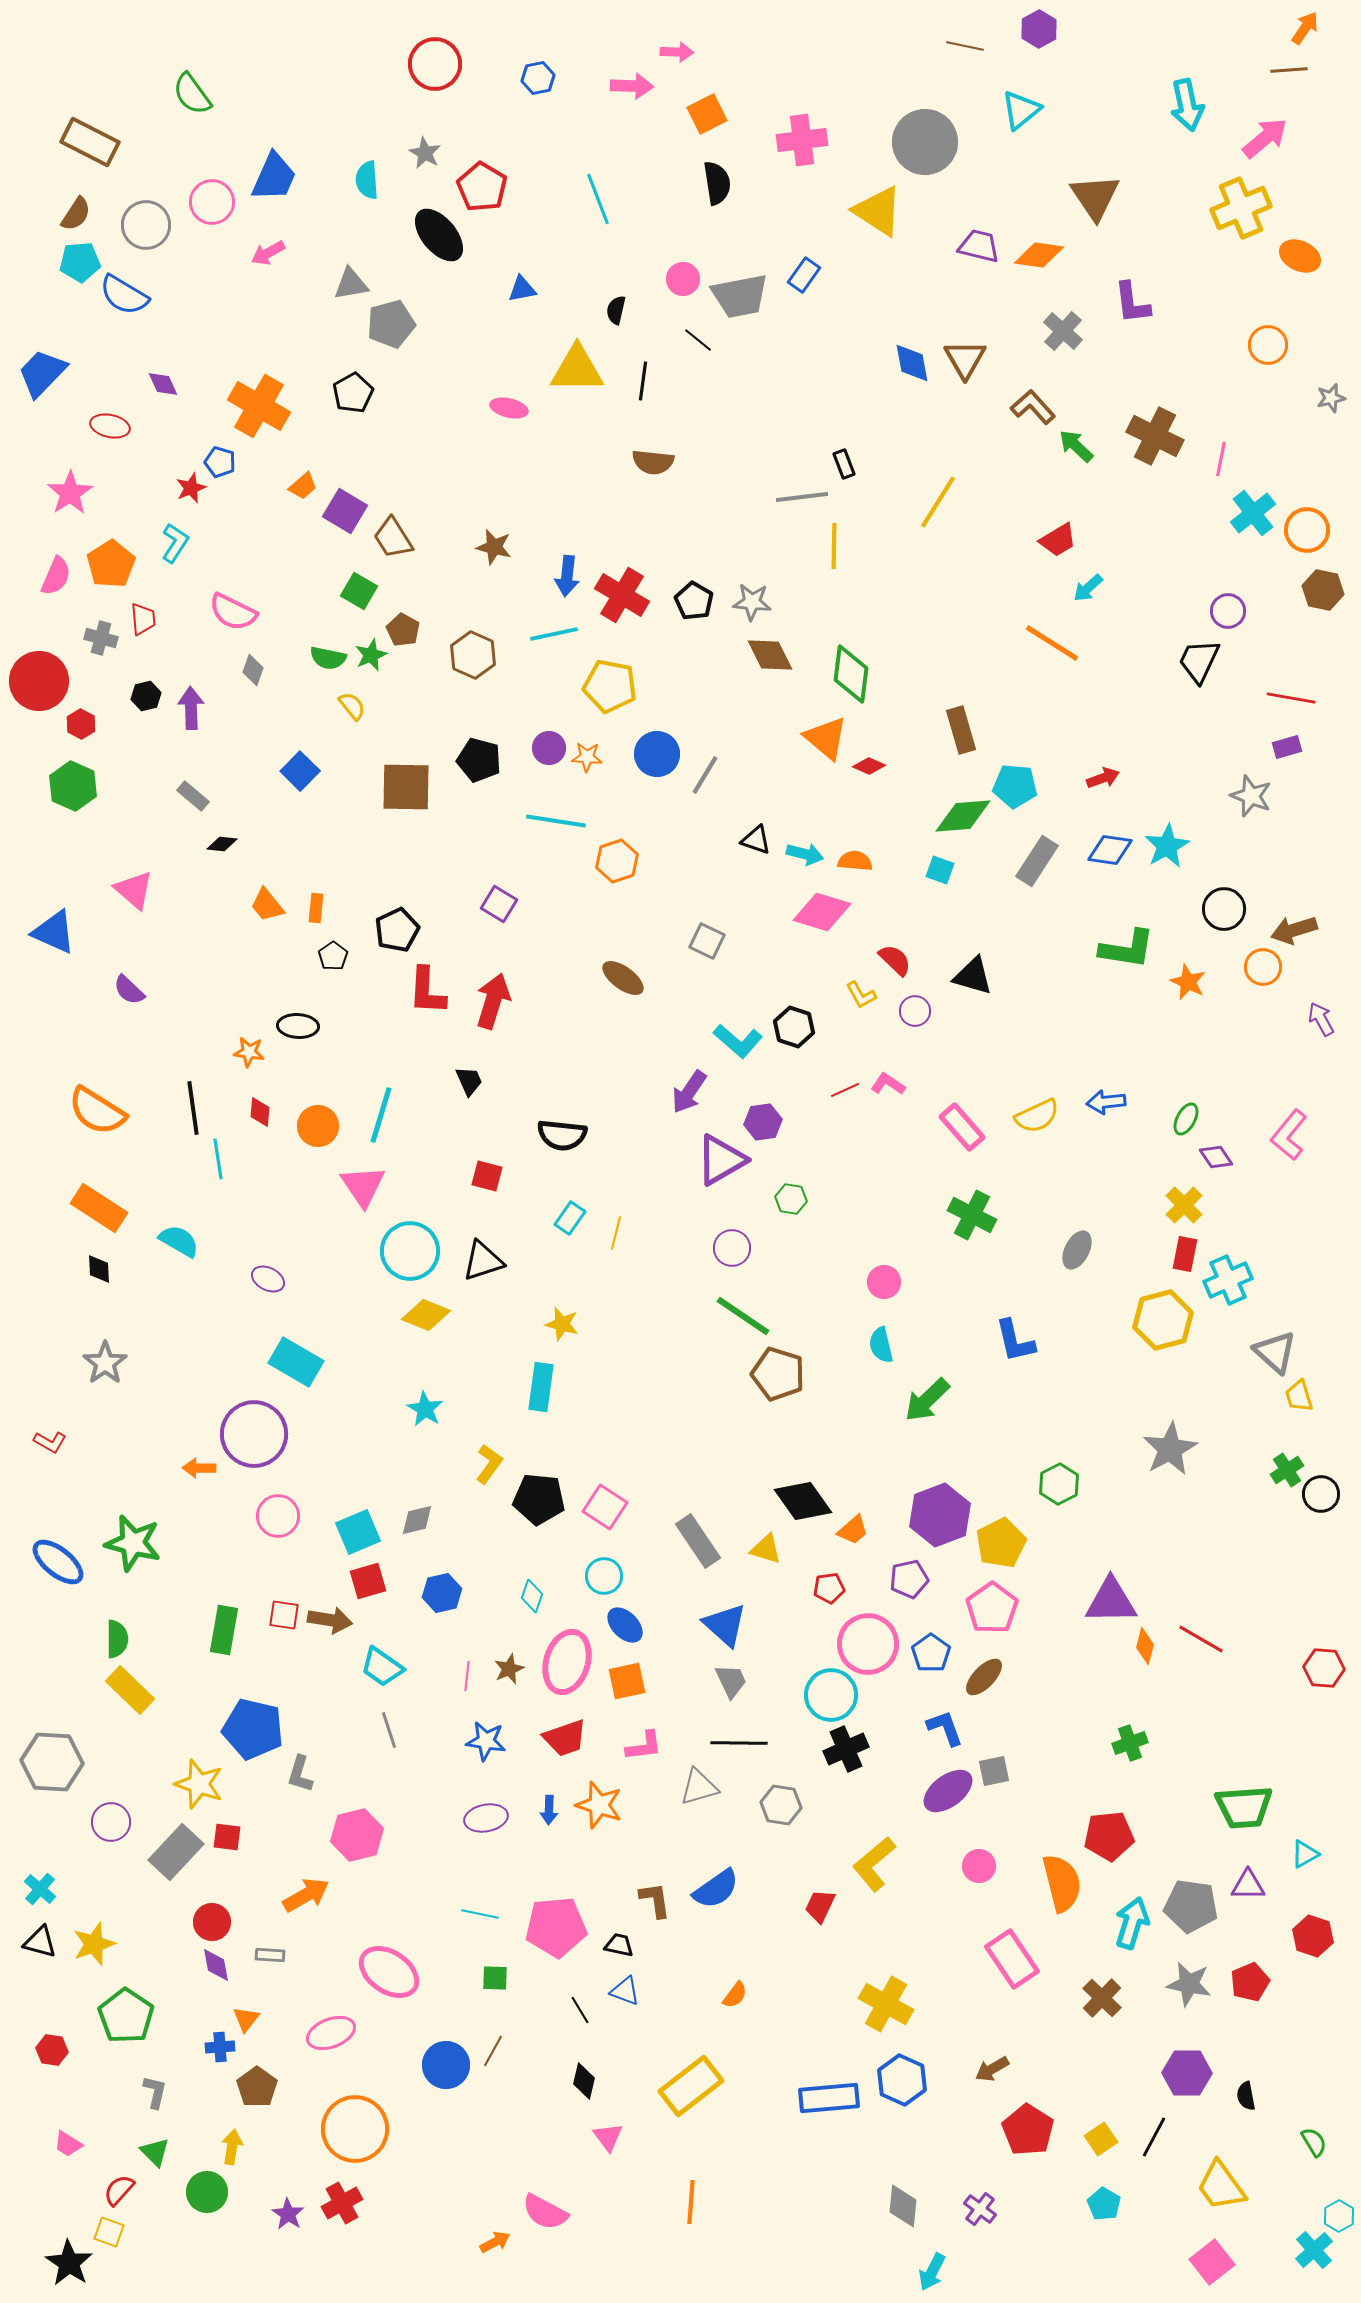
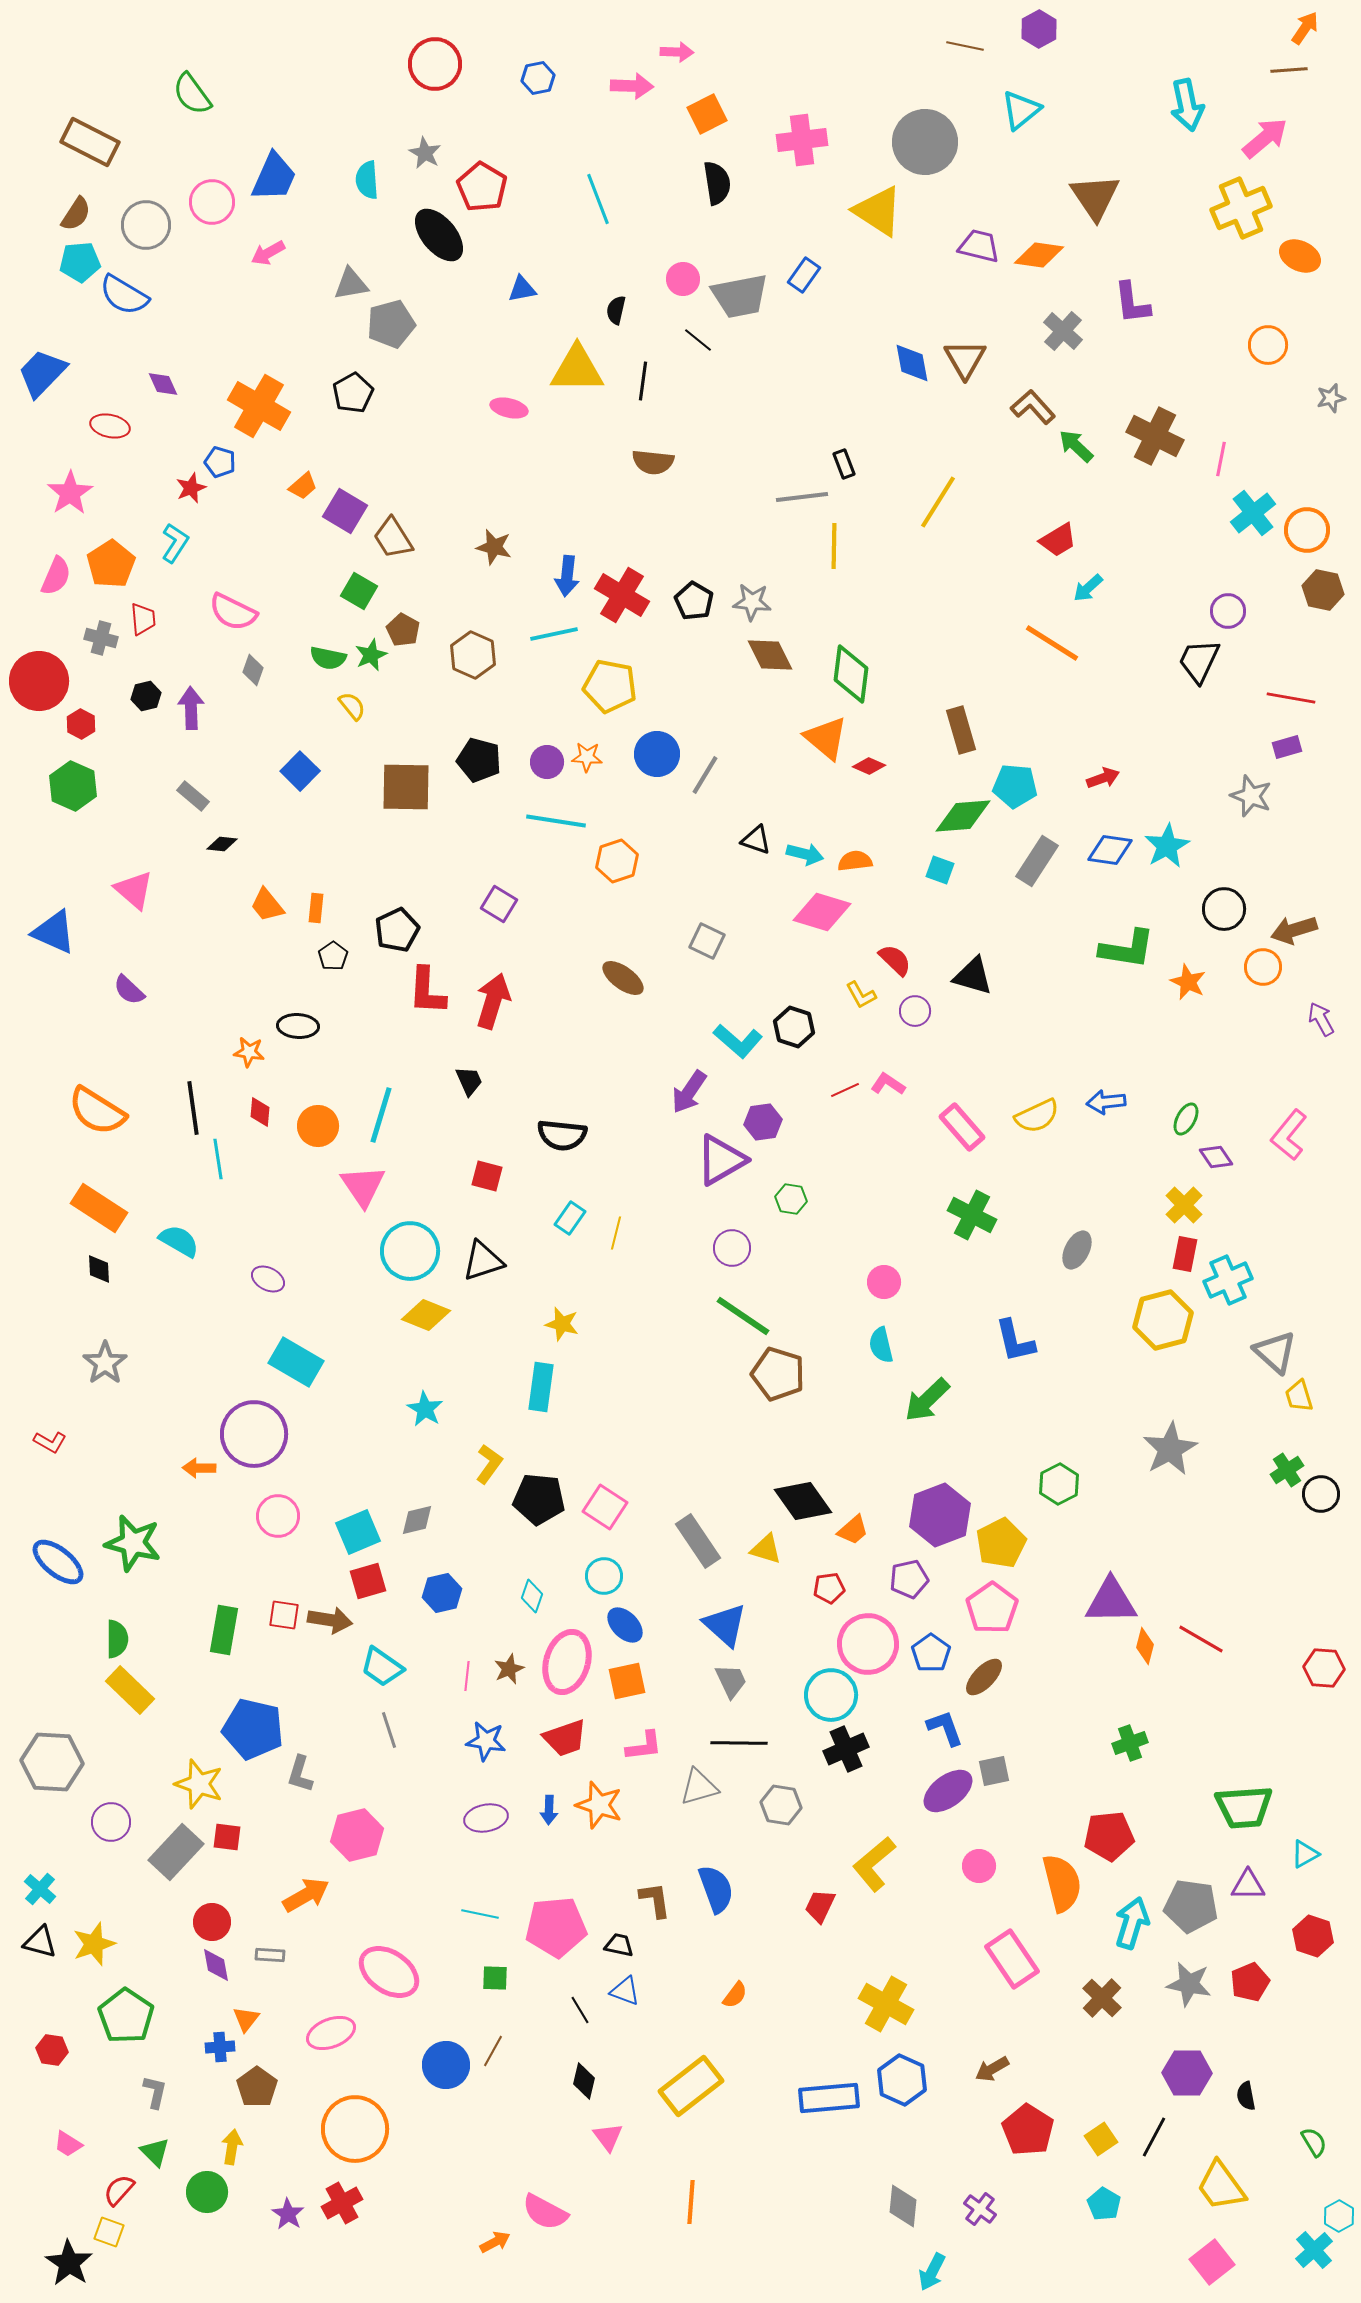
purple circle at (549, 748): moved 2 px left, 14 px down
orange semicircle at (855, 861): rotated 12 degrees counterclockwise
blue semicircle at (716, 1889): rotated 75 degrees counterclockwise
